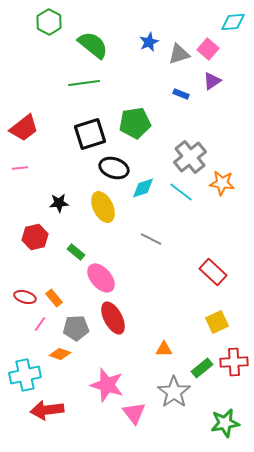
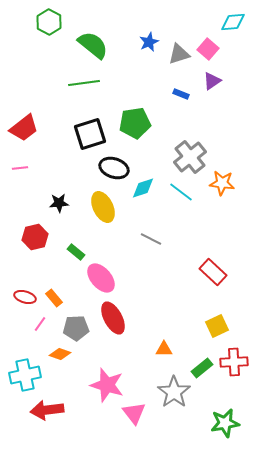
yellow square at (217, 322): moved 4 px down
